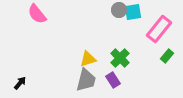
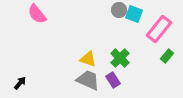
cyan square: moved 1 px right, 2 px down; rotated 30 degrees clockwise
yellow triangle: rotated 36 degrees clockwise
gray trapezoid: moved 2 px right; rotated 80 degrees counterclockwise
